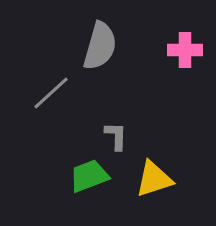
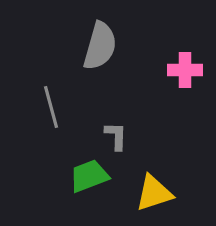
pink cross: moved 20 px down
gray line: moved 14 px down; rotated 63 degrees counterclockwise
yellow triangle: moved 14 px down
